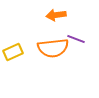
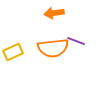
orange arrow: moved 2 px left, 2 px up
purple line: moved 2 px down
